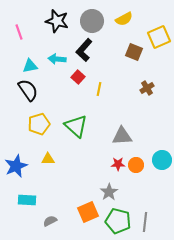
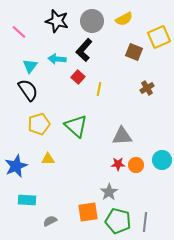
pink line: rotated 28 degrees counterclockwise
cyan triangle: rotated 42 degrees counterclockwise
orange square: rotated 15 degrees clockwise
